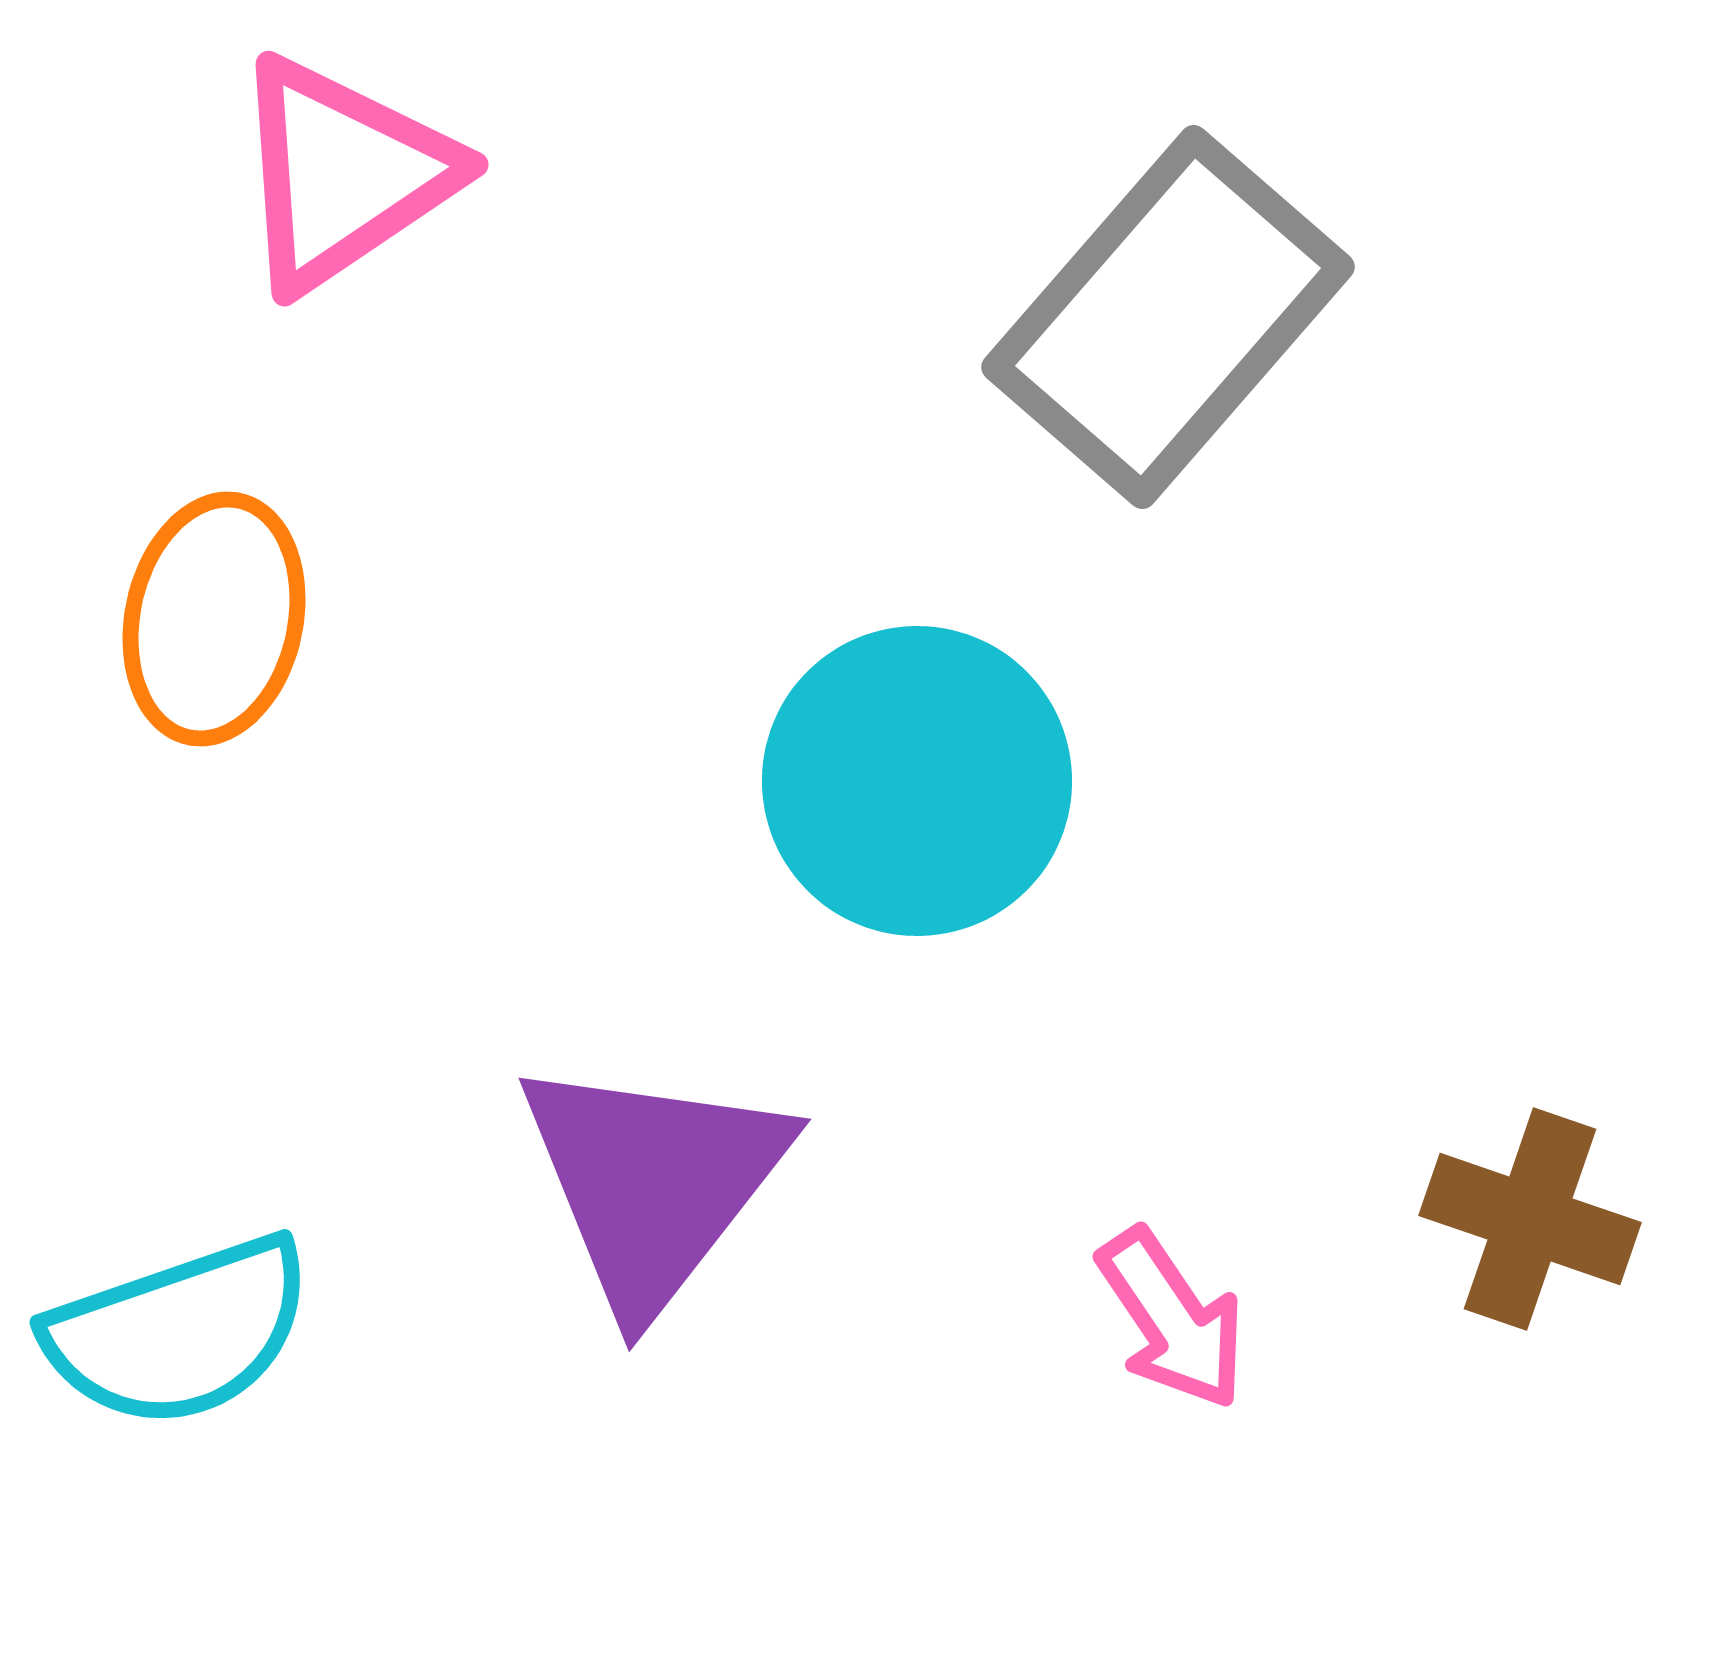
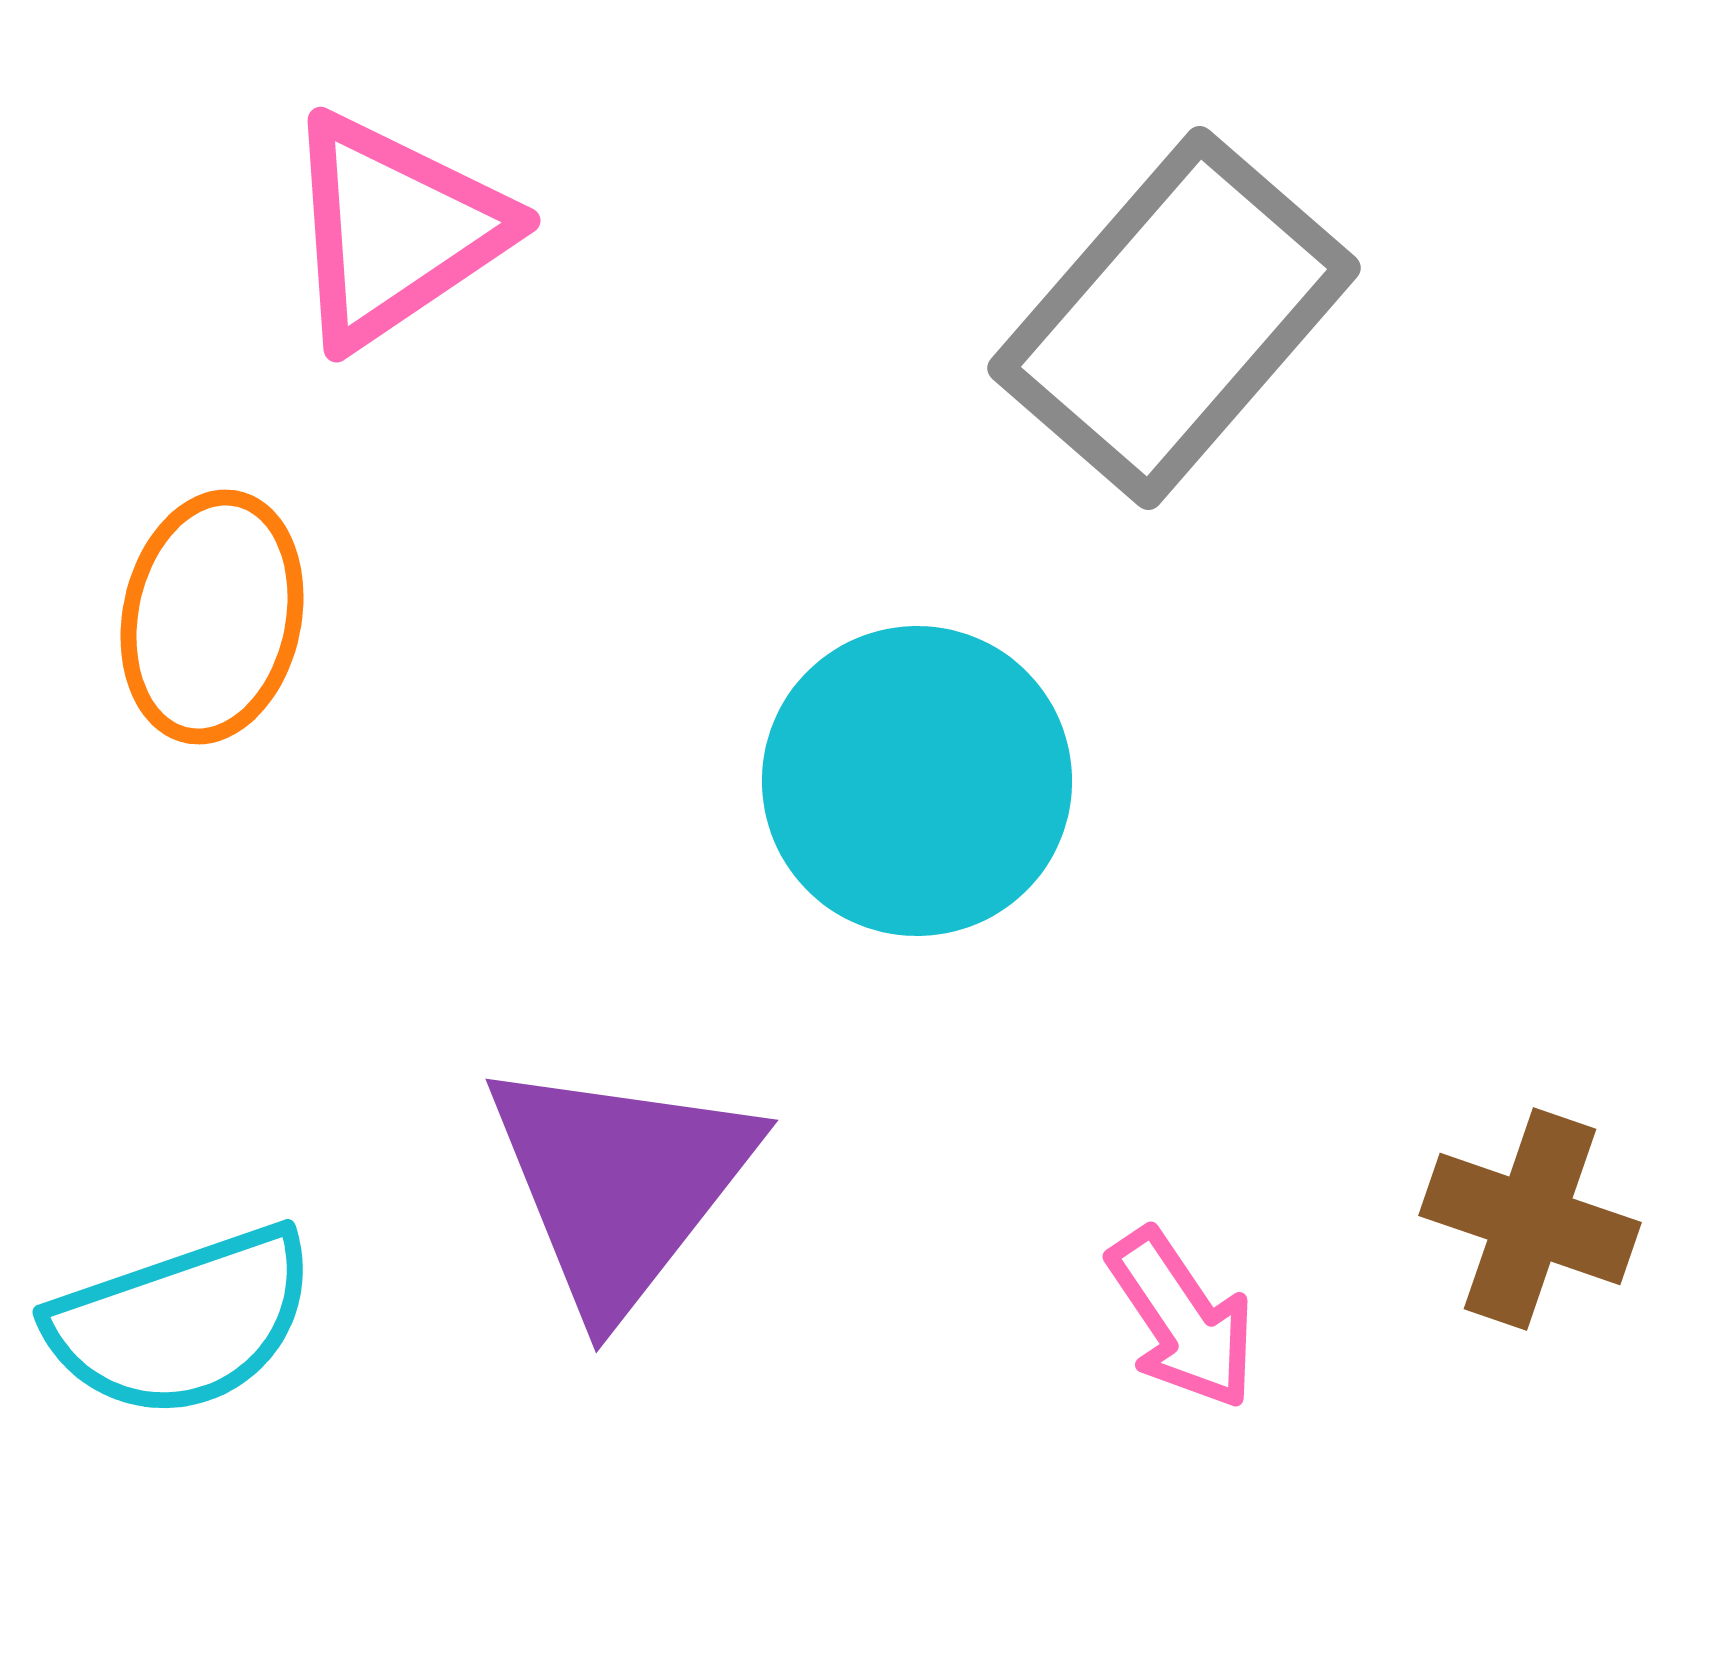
pink triangle: moved 52 px right, 56 px down
gray rectangle: moved 6 px right, 1 px down
orange ellipse: moved 2 px left, 2 px up
purple triangle: moved 33 px left, 1 px down
pink arrow: moved 10 px right
cyan semicircle: moved 3 px right, 10 px up
